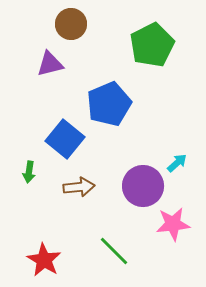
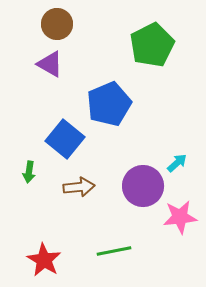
brown circle: moved 14 px left
purple triangle: rotated 44 degrees clockwise
pink star: moved 7 px right, 7 px up
green line: rotated 56 degrees counterclockwise
